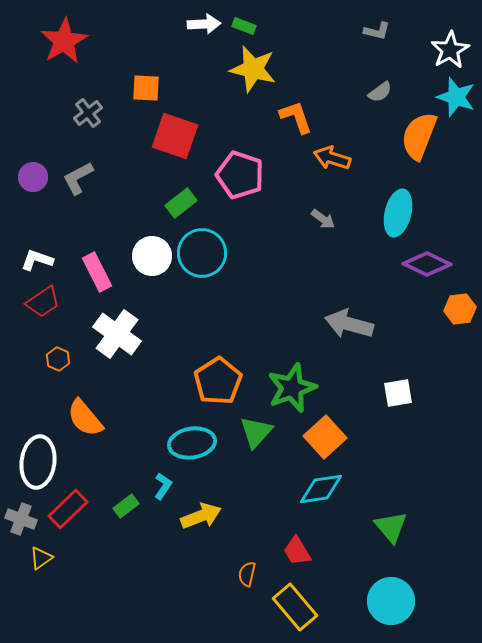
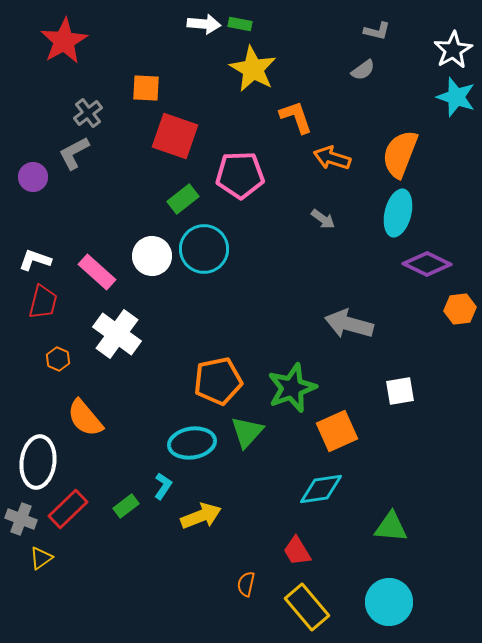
white arrow at (204, 24): rotated 8 degrees clockwise
green rectangle at (244, 26): moved 4 px left, 2 px up; rotated 10 degrees counterclockwise
white star at (450, 50): moved 3 px right
yellow star at (253, 69): rotated 15 degrees clockwise
gray semicircle at (380, 92): moved 17 px left, 22 px up
orange semicircle at (419, 136): moved 19 px left, 18 px down
pink pentagon at (240, 175): rotated 21 degrees counterclockwise
gray L-shape at (78, 178): moved 4 px left, 25 px up
green rectangle at (181, 203): moved 2 px right, 4 px up
cyan circle at (202, 253): moved 2 px right, 4 px up
white L-shape at (37, 260): moved 2 px left
pink rectangle at (97, 272): rotated 21 degrees counterclockwise
red trapezoid at (43, 302): rotated 42 degrees counterclockwise
orange pentagon at (218, 381): rotated 21 degrees clockwise
white square at (398, 393): moved 2 px right, 2 px up
green triangle at (256, 432): moved 9 px left
orange square at (325, 437): moved 12 px right, 6 px up; rotated 18 degrees clockwise
green triangle at (391, 527): rotated 45 degrees counterclockwise
orange semicircle at (247, 574): moved 1 px left, 10 px down
cyan circle at (391, 601): moved 2 px left, 1 px down
yellow rectangle at (295, 607): moved 12 px right
